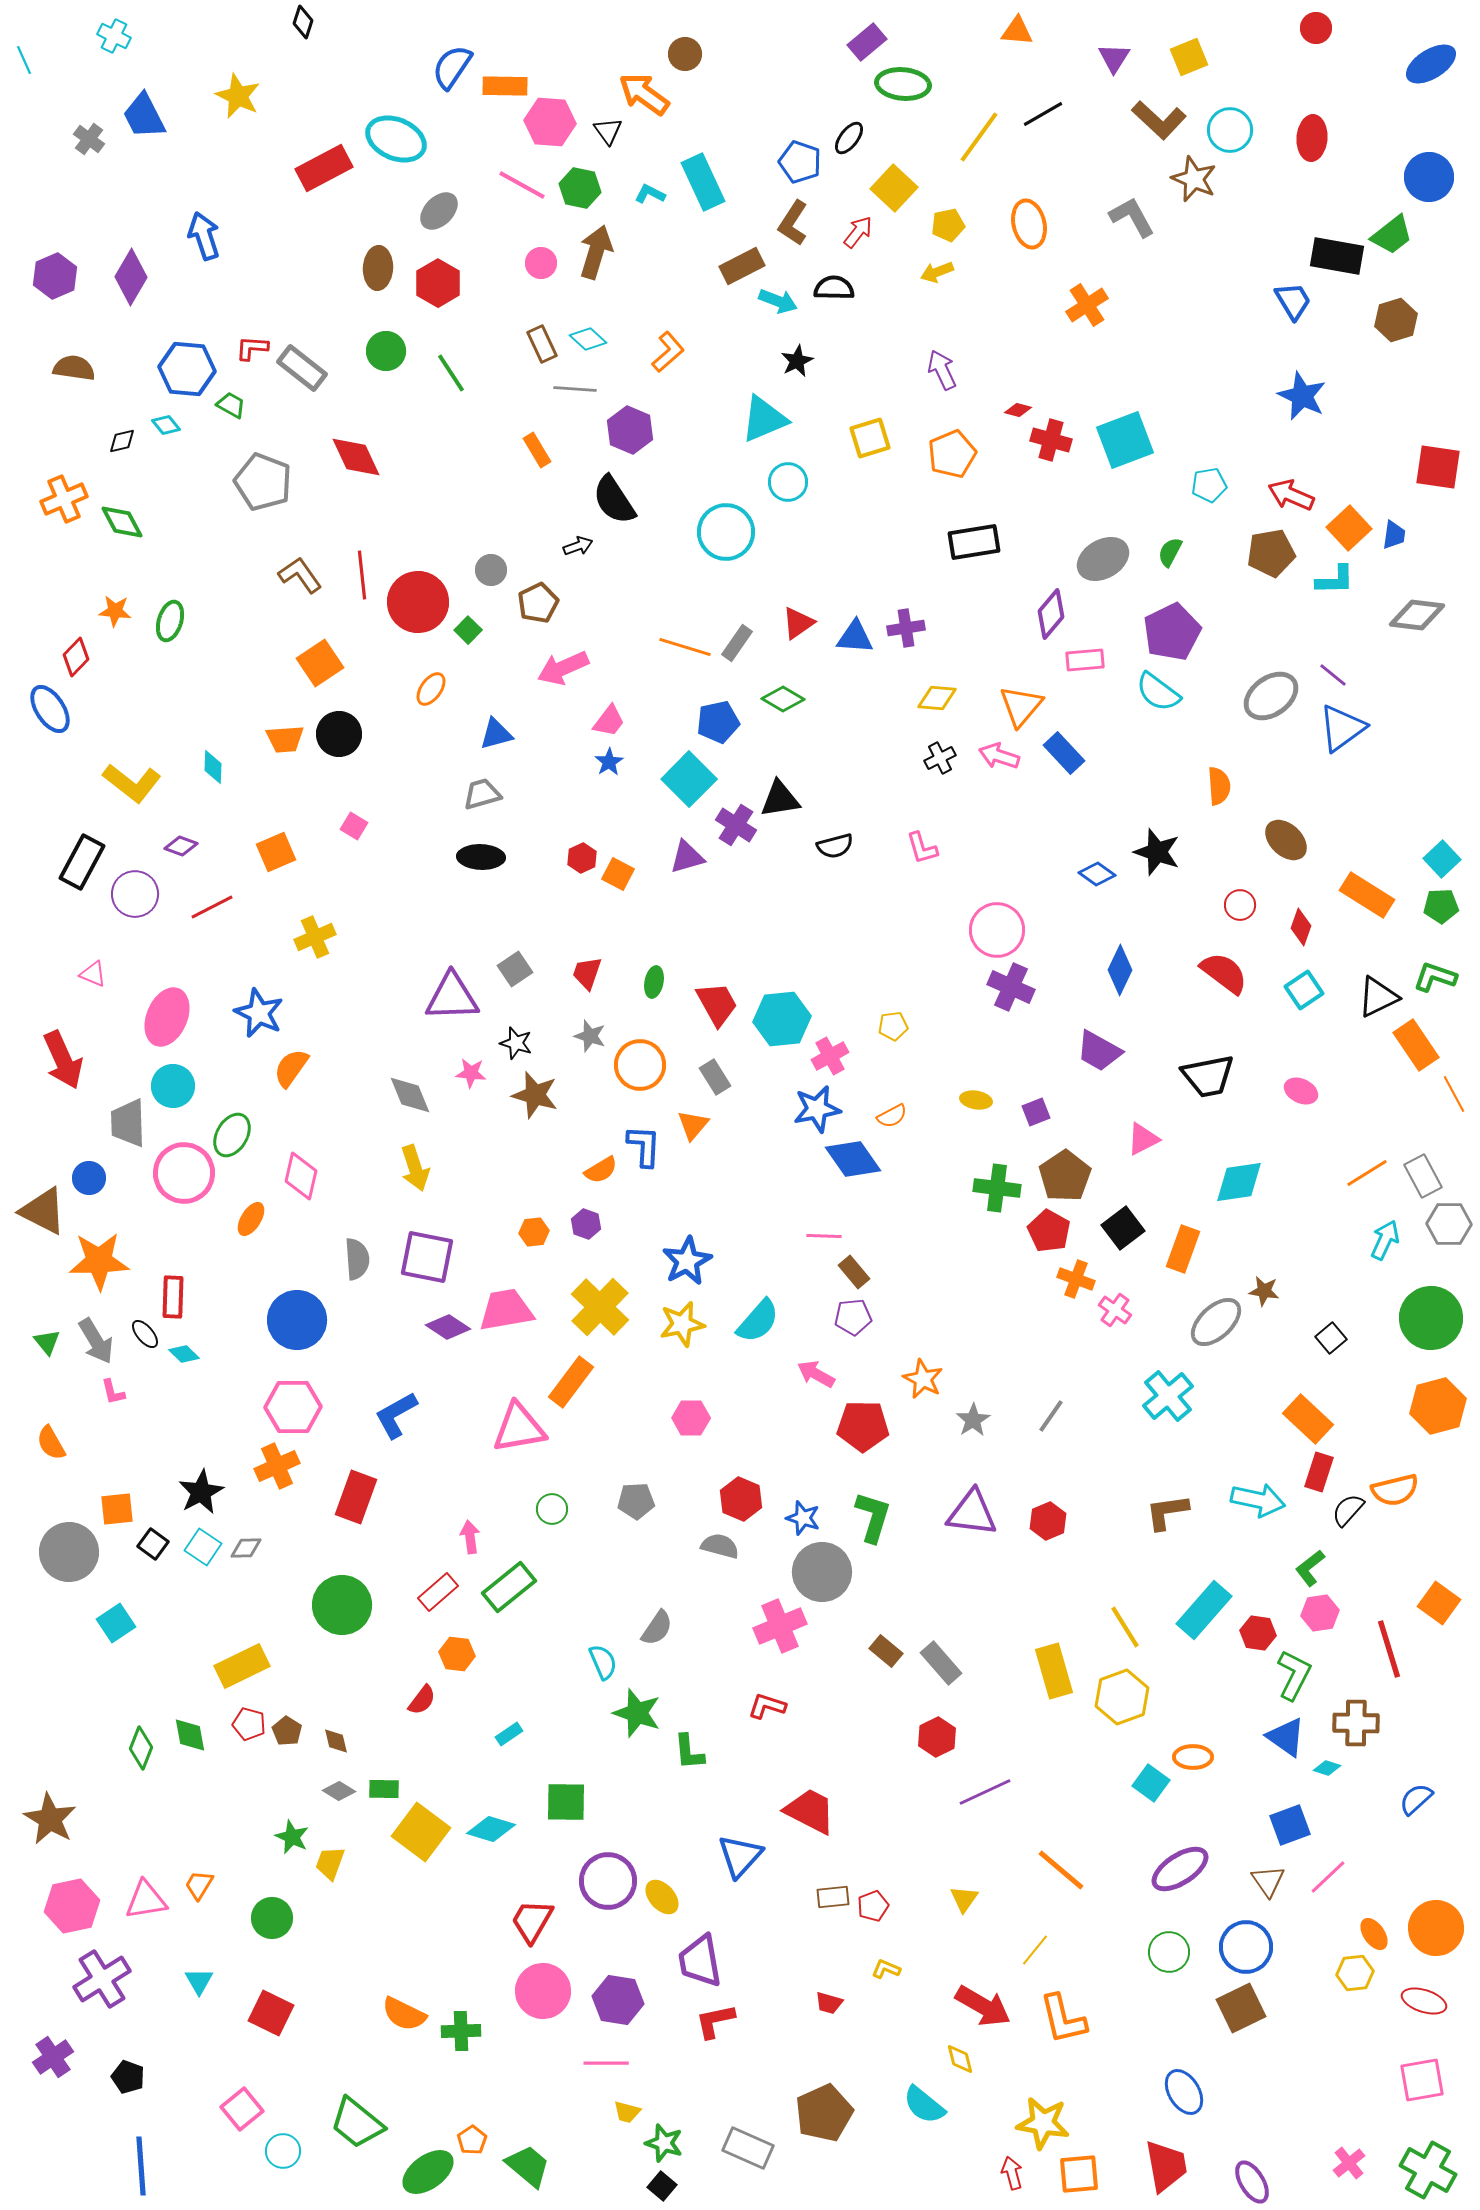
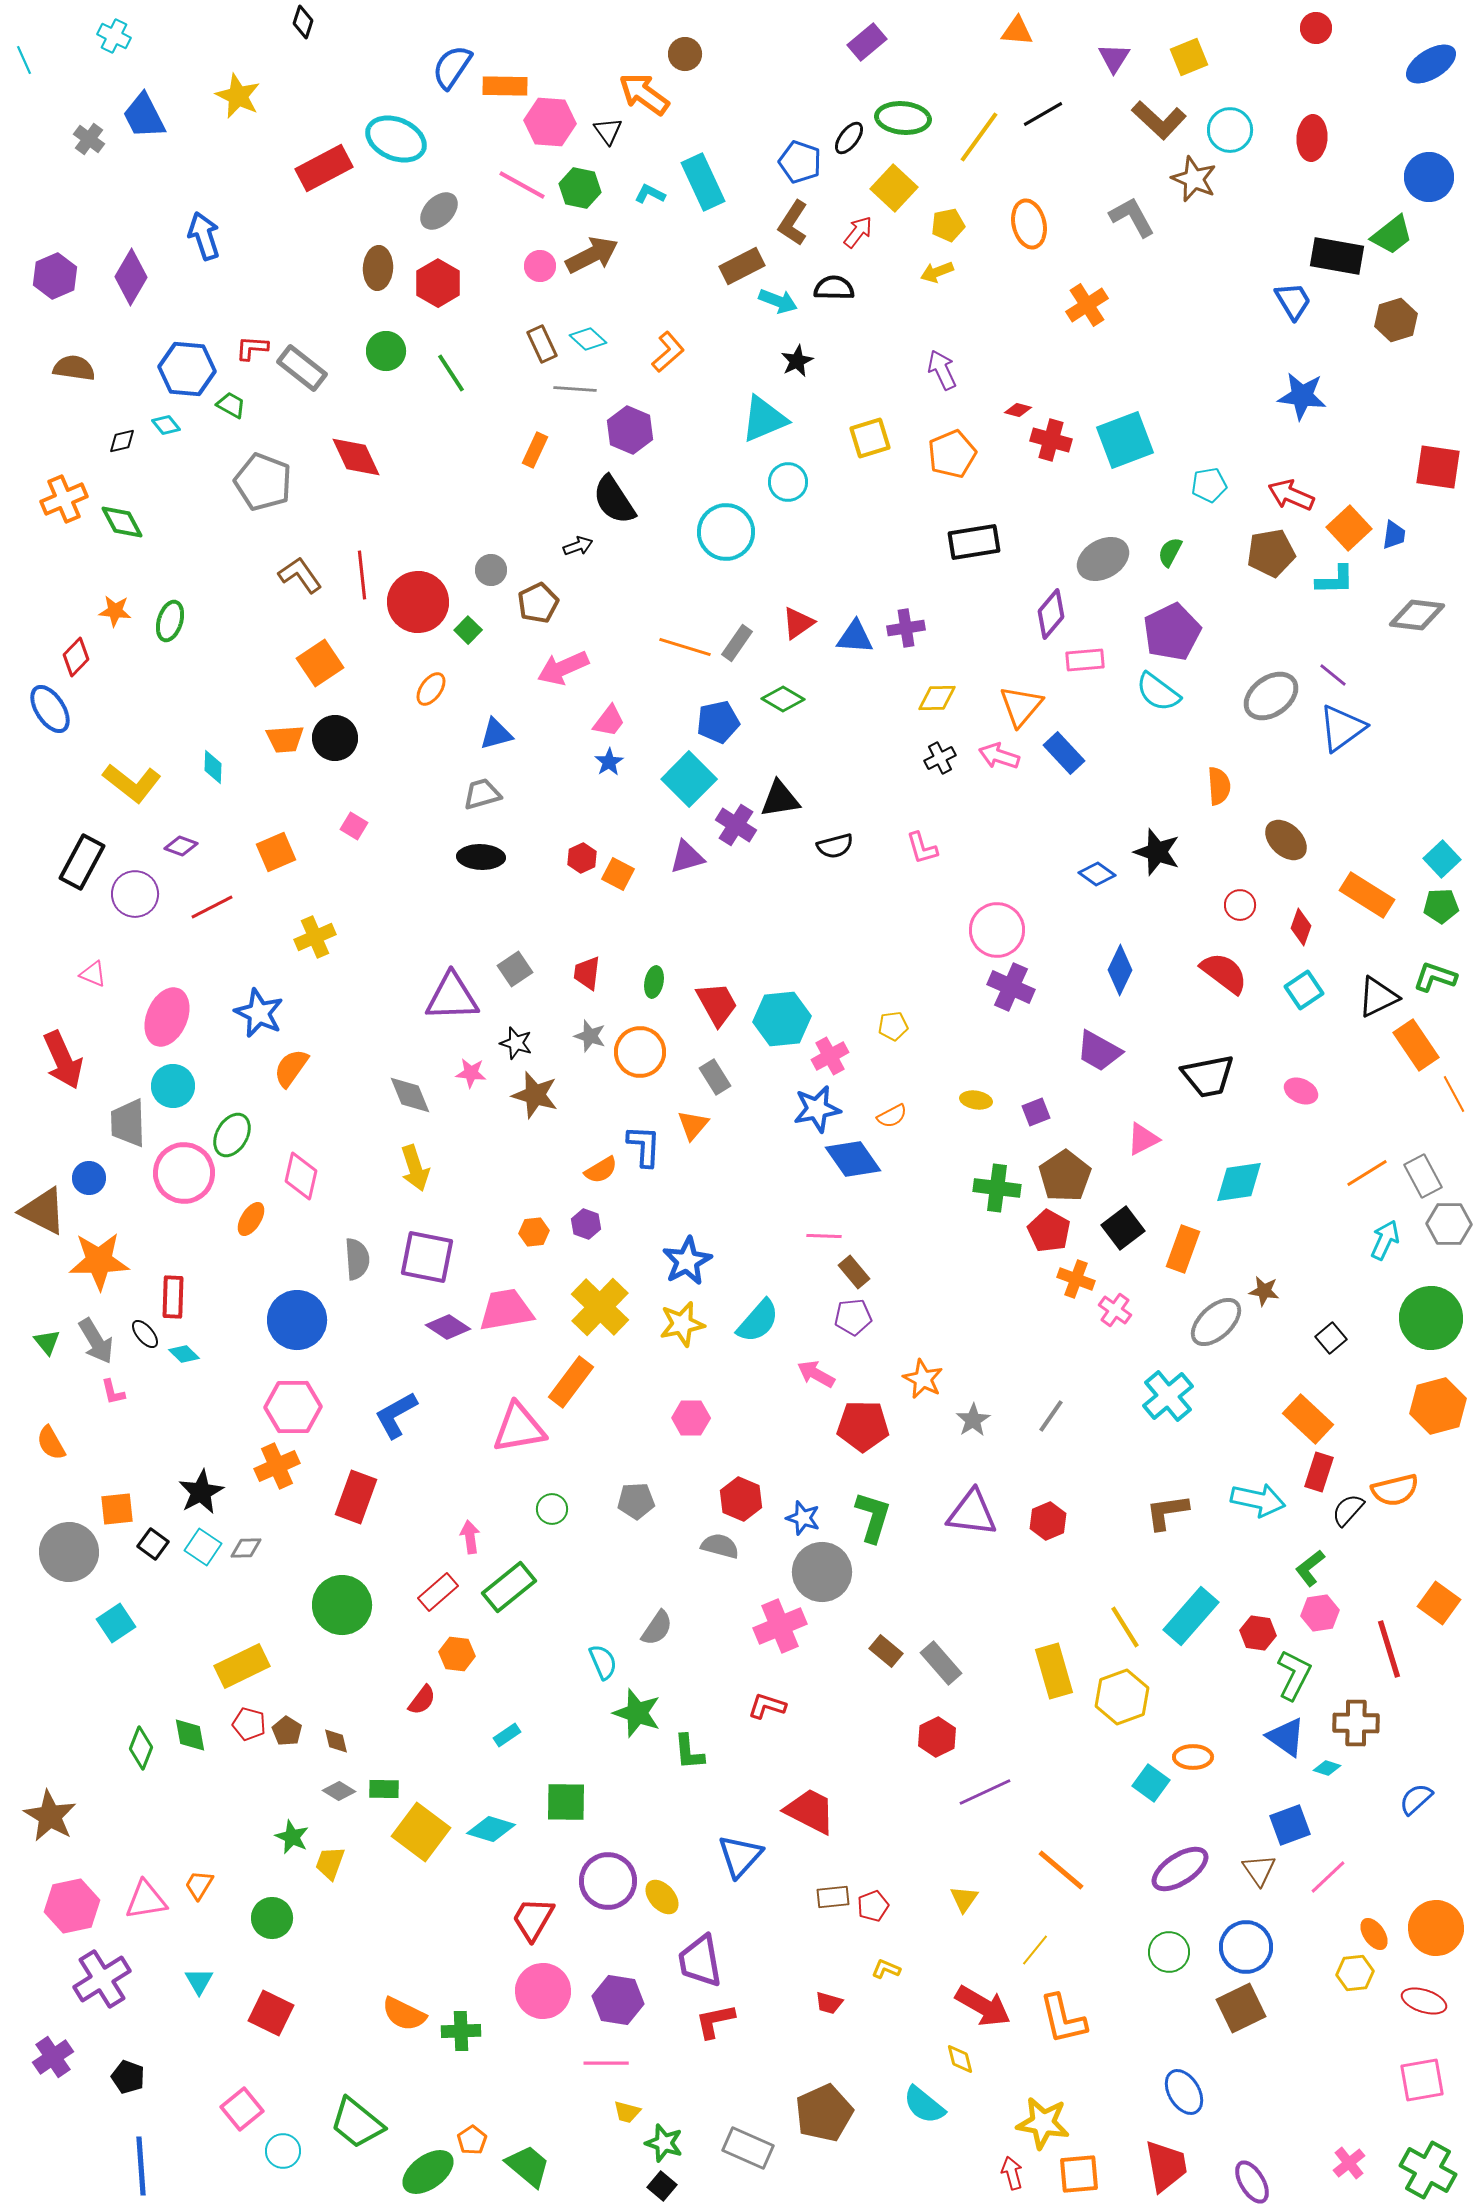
green ellipse at (903, 84): moved 34 px down
brown arrow at (596, 252): moved 4 px left, 3 px down; rotated 46 degrees clockwise
pink circle at (541, 263): moved 1 px left, 3 px down
blue star at (1302, 396): rotated 18 degrees counterclockwise
orange rectangle at (537, 450): moved 2 px left; rotated 56 degrees clockwise
yellow diamond at (937, 698): rotated 6 degrees counterclockwise
black circle at (339, 734): moved 4 px left, 4 px down
red trapezoid at (587, 973): rotated 12 degrees counterclockwise
orange circle at (640, 1065): moved 13 px up
cyan rectangle at (1204, 1610): moved 13 px left, 6 px down
cyan rectangle at (509, 1734): moved 2 px left, 1 px down
brown star at (50, 1819): moved 3 px up
brown triangle at (1268, 1881): moved 9 px left, 11 px up
red trapezoid at (532, 1921): moved 1 px right, 2 px up
